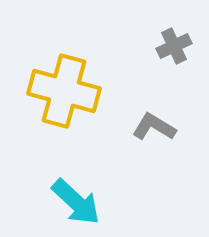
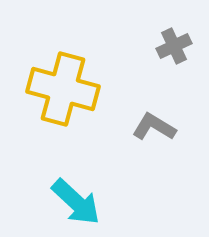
yellow cross: moved 1 px left, 2 px up
